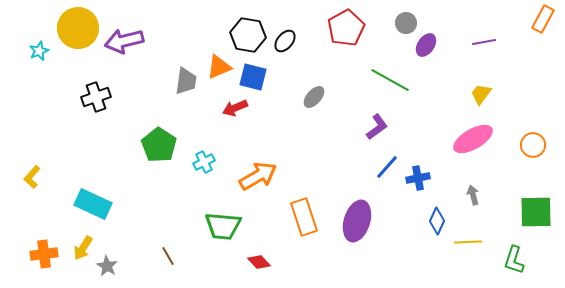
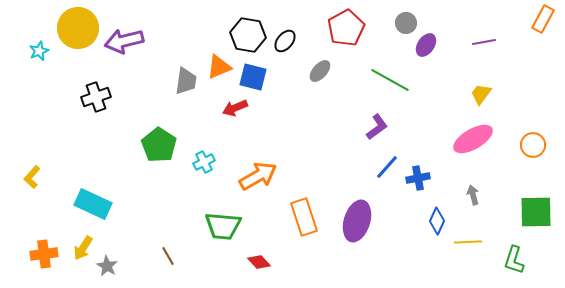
gray ellipse at (314, 97): moved 6 px right, 26 px up
